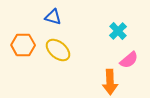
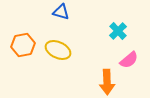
blue triangle: moved 8 px right, 5 px up
orange hexagon: rotated 10 degrees counterclockwise
yellow ellipse: rotated 15 degrees counterclockwise
orange arrow: moved 3 px left
